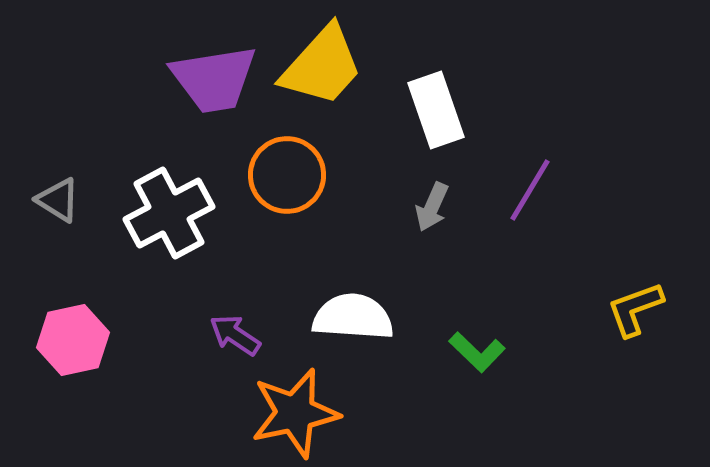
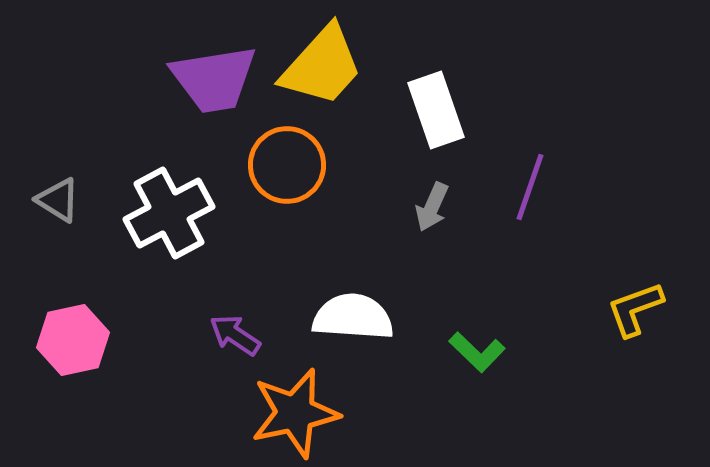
orange circle: moved 10 px up
purple line: moved 3 px up; rotated 12 degrees counterclockwise
